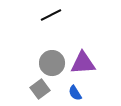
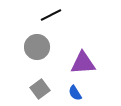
gray circle: moved 15 px left, 16 px up
